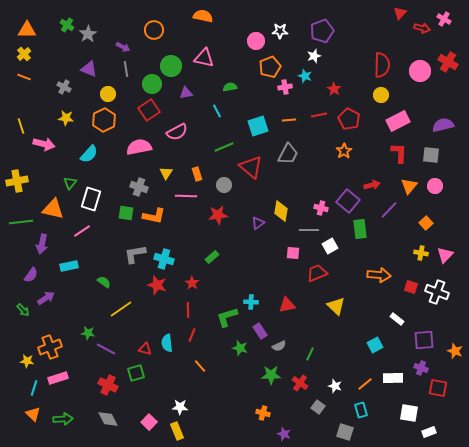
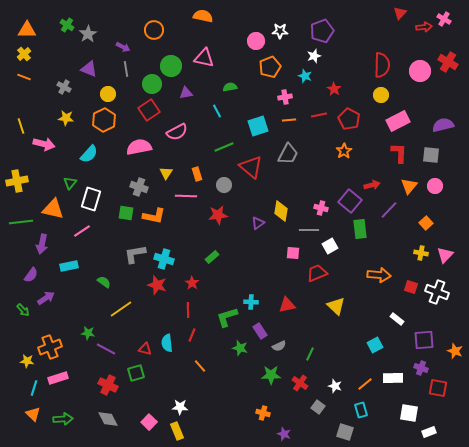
red arrow at (422, 28): moved 2 px right, 1 px up; rotated 21 degrees counterclockwise
pink cross at (285, 87): moved 10 px down
purple square at (348, 201): moved 2 px right
